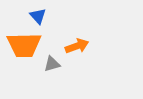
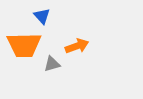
blue triangle: moved 4 px right
